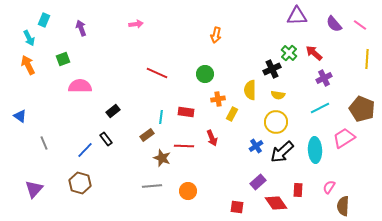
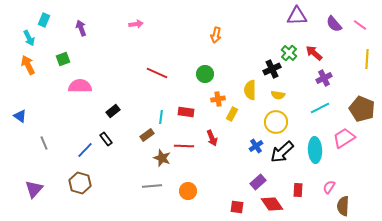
red diamond at (276, 203): moved 4 px left, 1 px down
